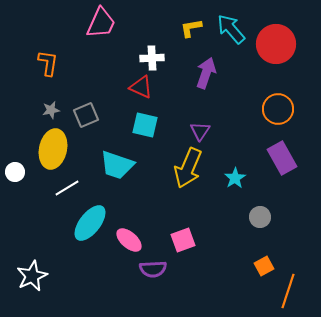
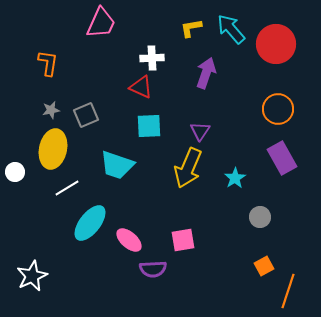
cyan square: moved 4 px right, 1 px down; rotated 16 degrees counterclockwise
pink square: rotated 10 degrees clockwise
